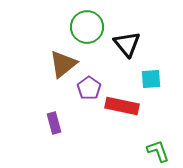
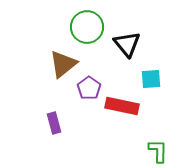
green L-shape: rotated 20 degrees clockwise
